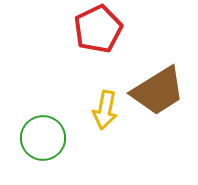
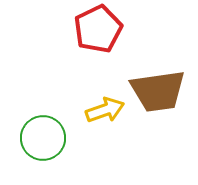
brown trapezoid: rotated 24 degrees clockwise
yellow arrow: rotated 120 degrees counterclockwise
